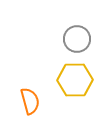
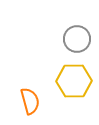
yellow hexagon: moved 1 px left, 1 px down
